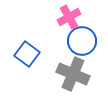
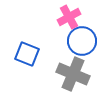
blue square: rotated 15 degrees counterclockwise
